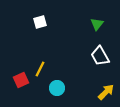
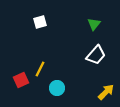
green triangle: moved 3 px left
white trapezoid: moved 4 px left, 1 px up; rotated 110 degrees counterclockwise
